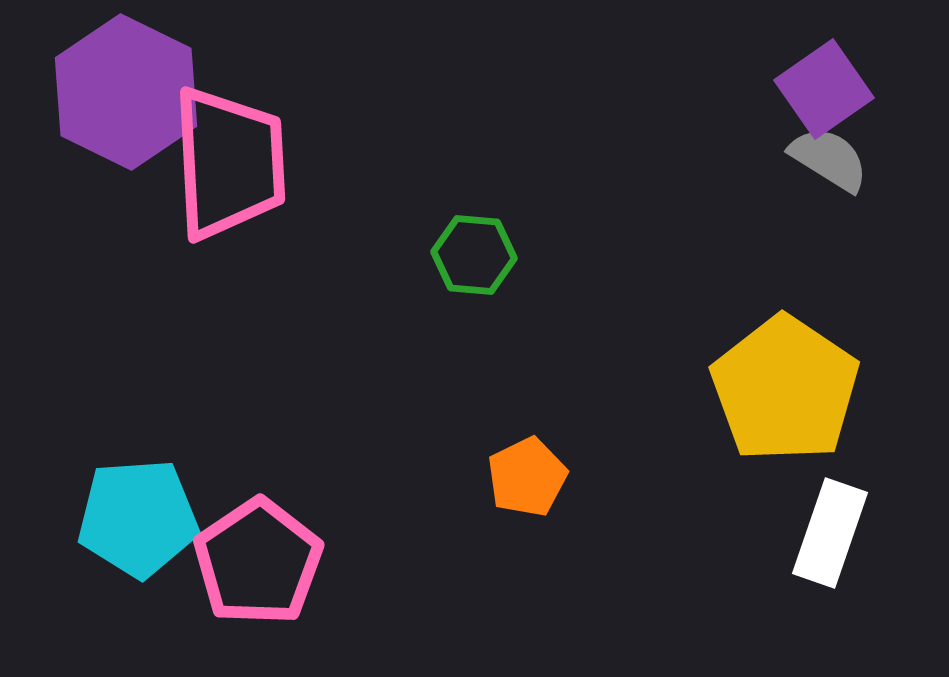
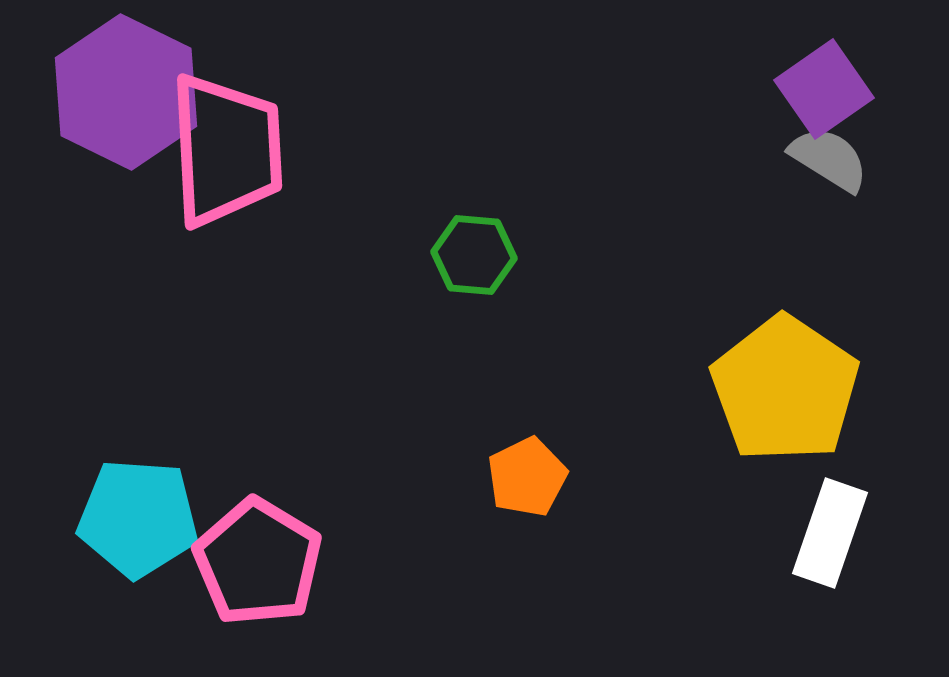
pink trapezoid: moved 3 px left, 13 px up
cyan pentagon: rotated 8 degrees clockwise
pink pentagon: rotated 7 degrees counterclockwise
